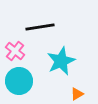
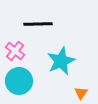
black line: moved 2 px left, 3 px up; rotated 8 degrees clockwise
orange triangle: moved 4 px right, 1 px up; rotated 24 degrees counterclockwise
